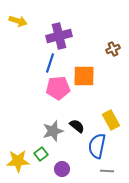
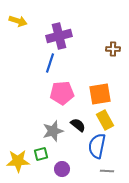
brown cross: rotated 24 degrees clockwise
orange square: moved 16 px right, 18 px down; rotated 10 degrees counterclockwise
pink pentagon: moved 4 px right, 5 px down
yellow rectangle: moved 6 px left
black semicircle: moved 1 px right, 1 px up
green square: rotated 24 degrees clockwise
